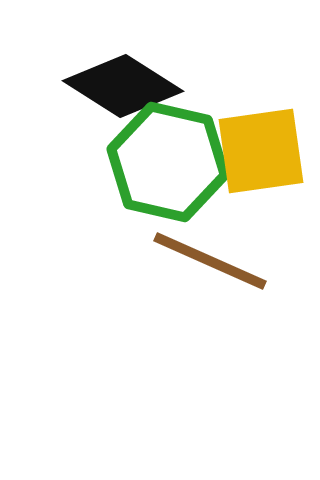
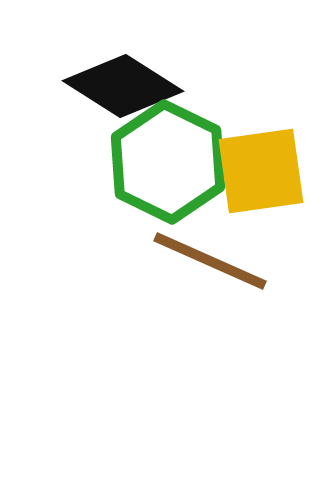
yellow square: moved 20 px down
green hexagon: rotated 13 degrees clockwise
